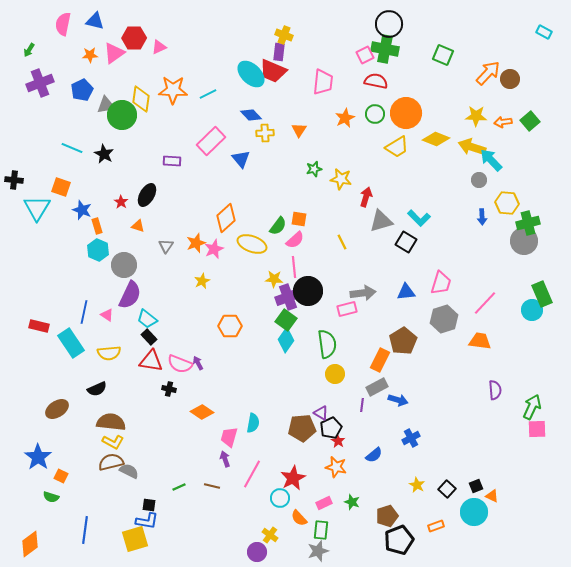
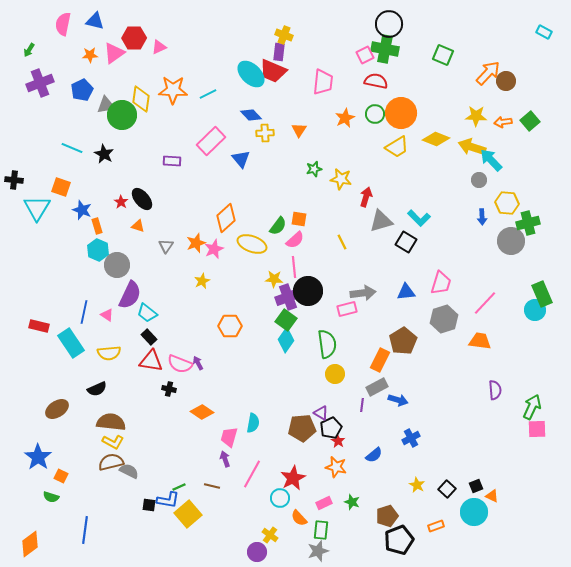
brown circle at (510, 79): moved 4 px left, 2 px down
orange circle at (406, 113): moved 5 px left
black ellipse at (147, 195): moved 5 px left, 4 px down; rotated 70 degrees counterclockwise
gray circle at (524, 241): moved 13 px left
gray circle at (124, 265): moved 7 px left
cyan circle at (532, 310): moved 3 px right
cyan trapezoid at (147, 319): moved 6 px up
blue L-shape at (147, 521): moved 21 px right, 21 px up
yellow square at (135, 539): moved 53 px right, 25 px up; rotated 24 degrees counterclockwise
